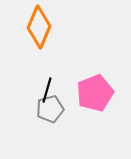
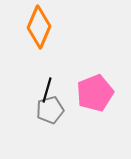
gray pentagon: moved 1 px down
